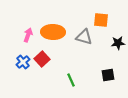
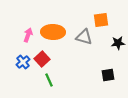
orange square: rotated 14 degrees counterclockwise
green line: moved 22 px left
